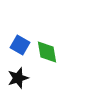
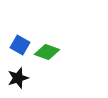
green diamond: rotated 60 degrees counterclockwise
